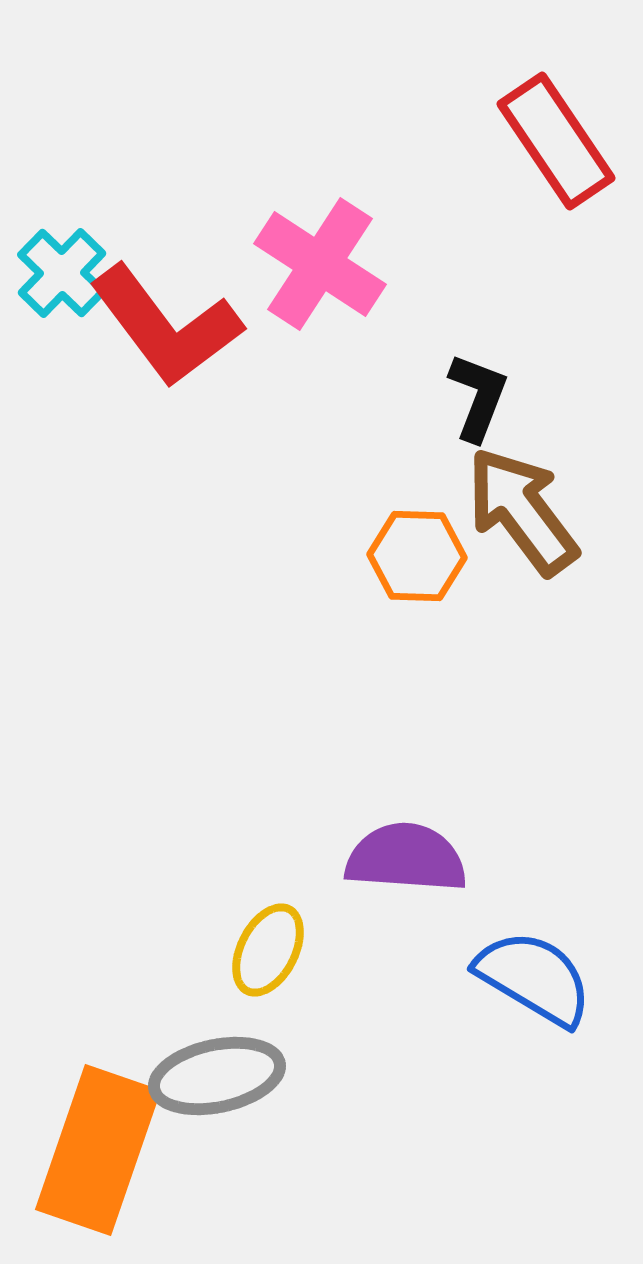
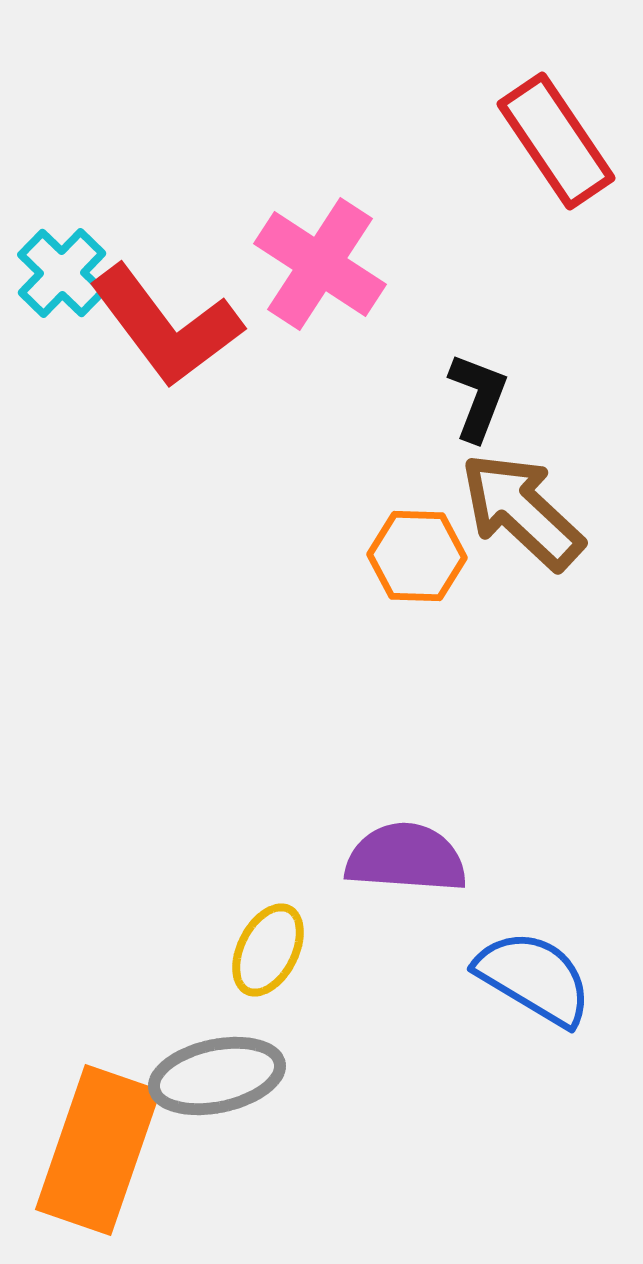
brown arrow: rotated 10 degrees counterclockwise
